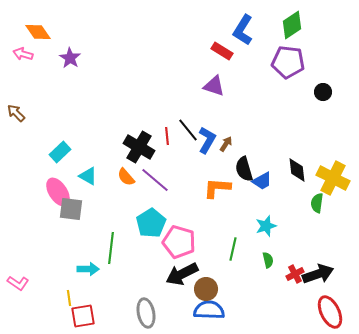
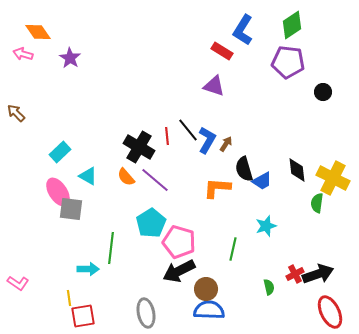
green semicircle at (268, 260): moved 1 px right, 27 px down
black arrow at (182, 274): moved 3 px left, 3 px up
